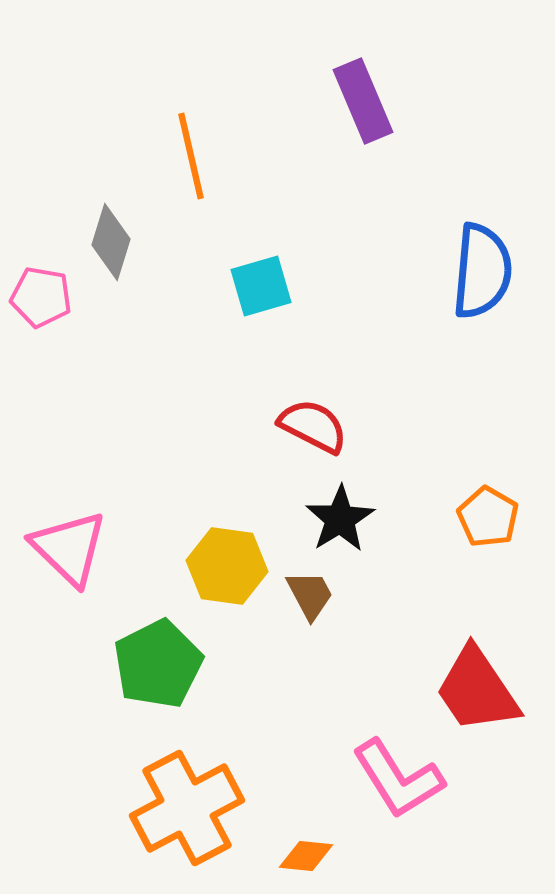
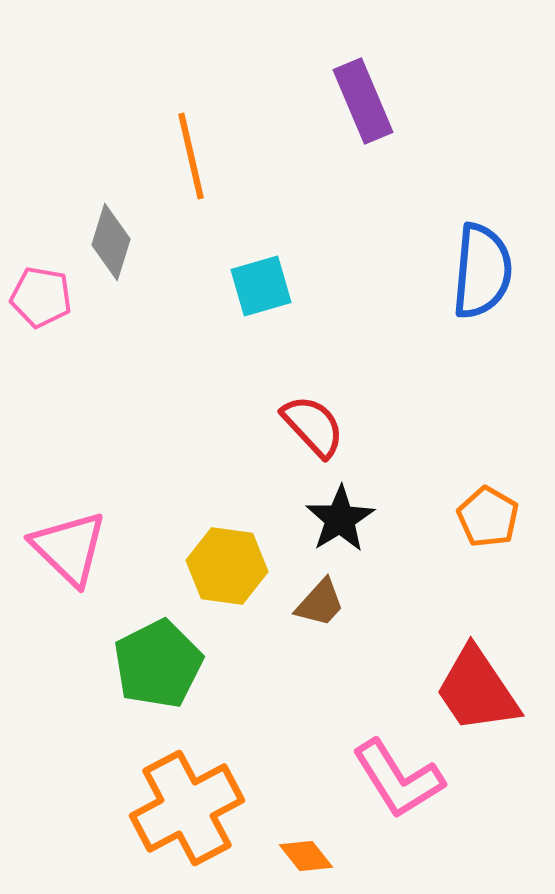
red semicircle: rotated 20 degrees clockwise
brown trapezoid: moved 10 px right, 8 px down; rotated 70 degrees clockwise
orange diamond: rotated 46 degrees clockwise
